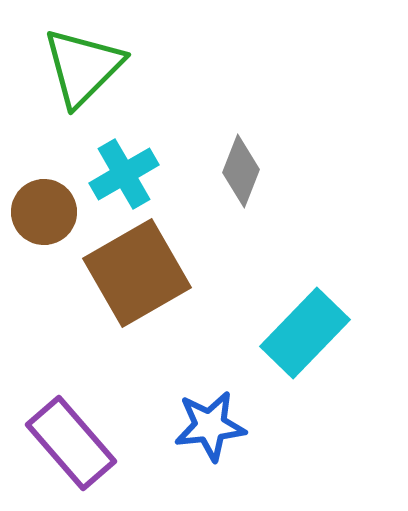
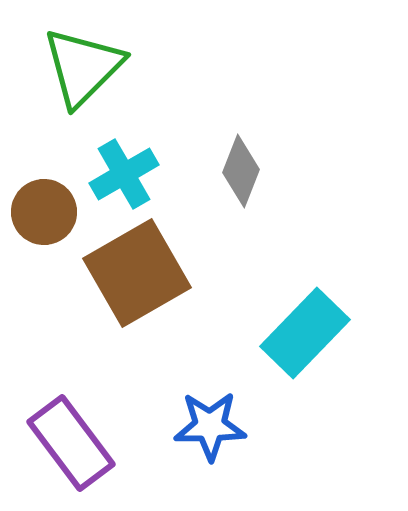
blue star: rotated 6 degrees clockwise
purple rectangle: rotated 4 degrees clockwise
